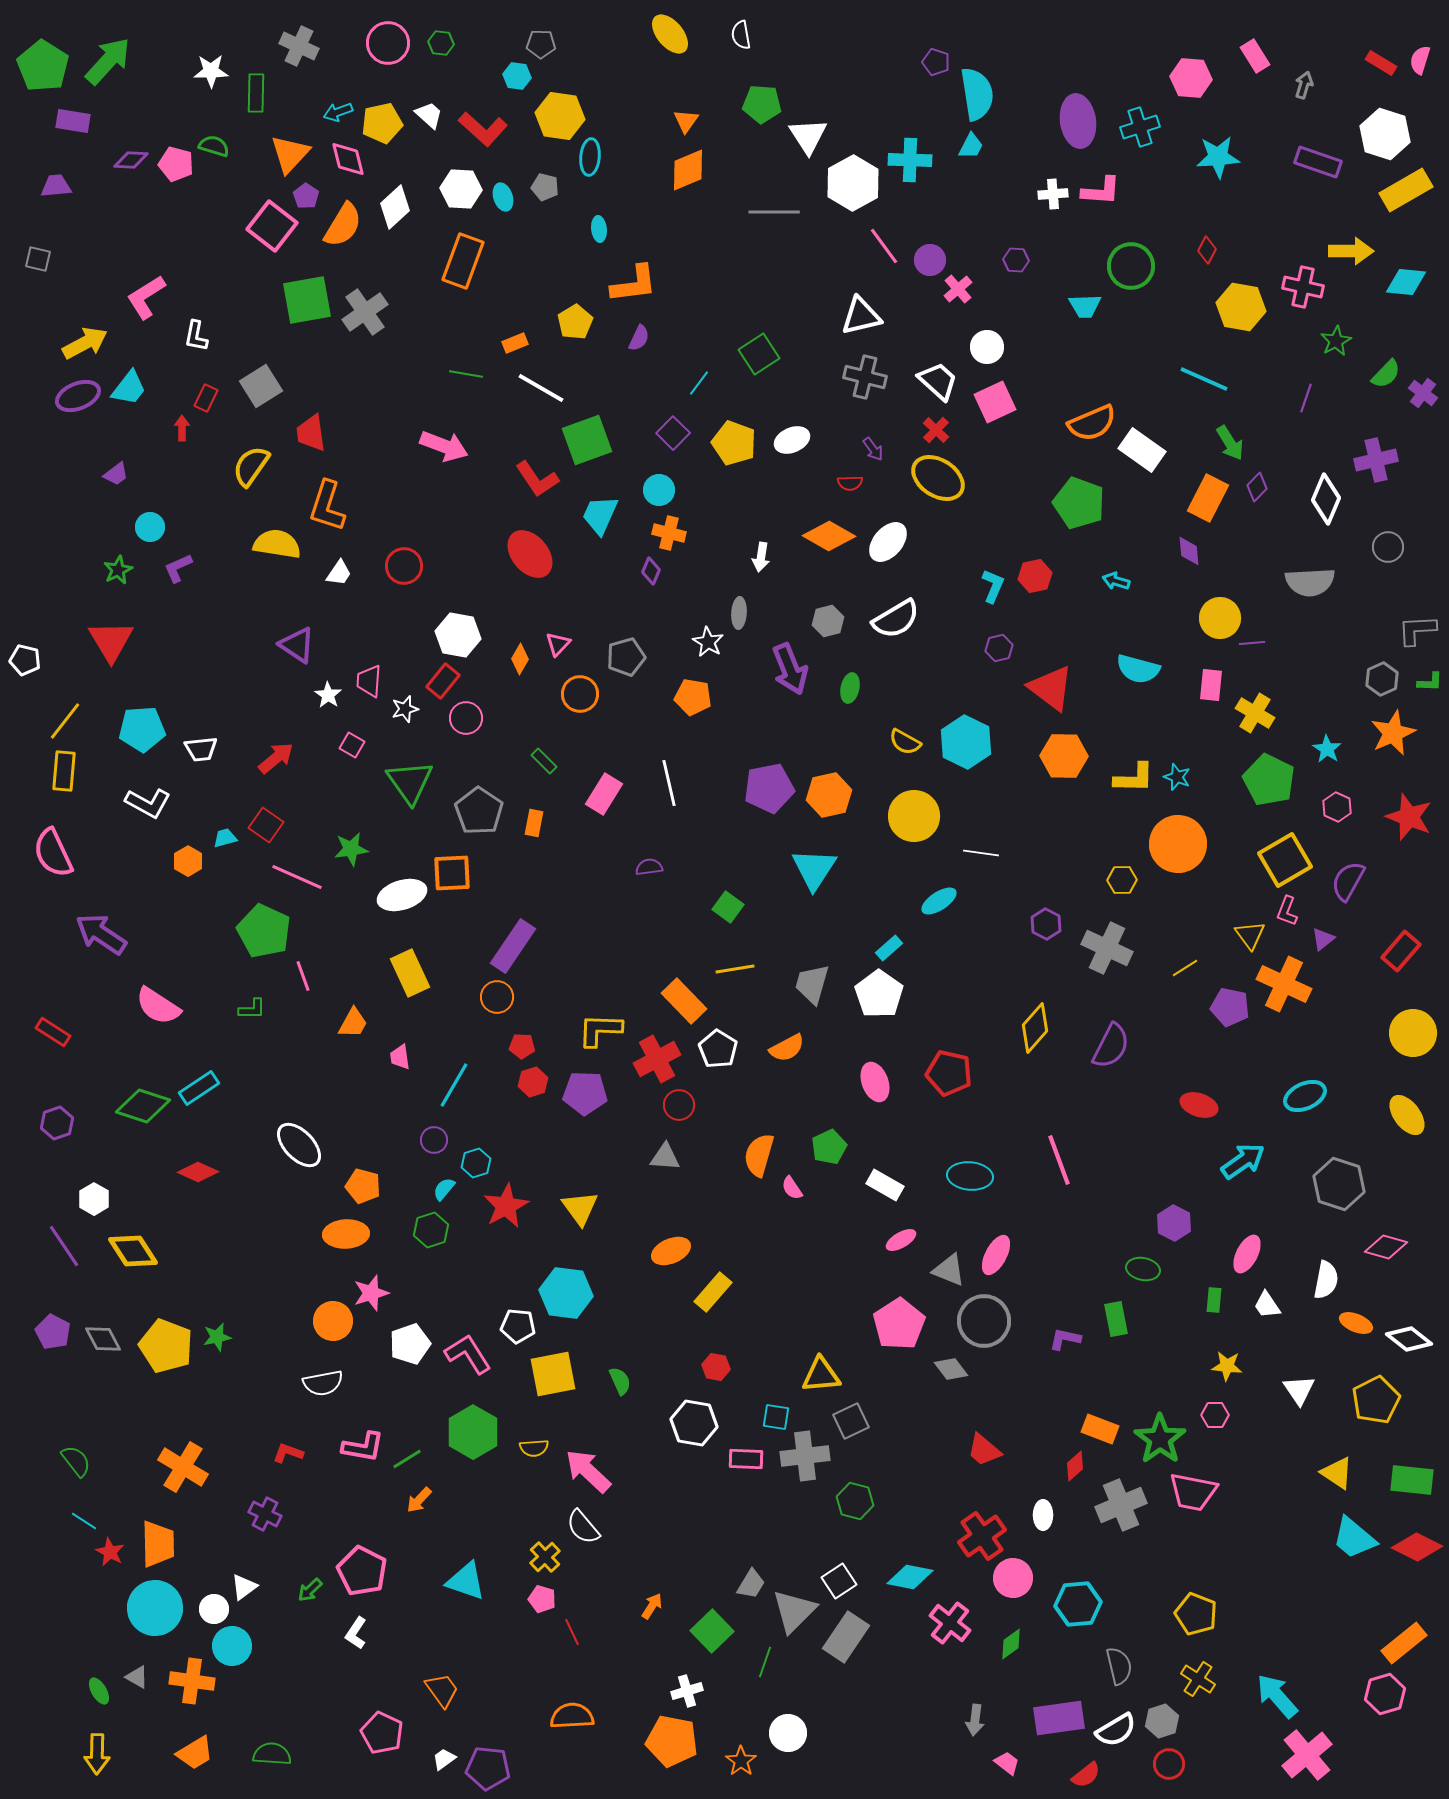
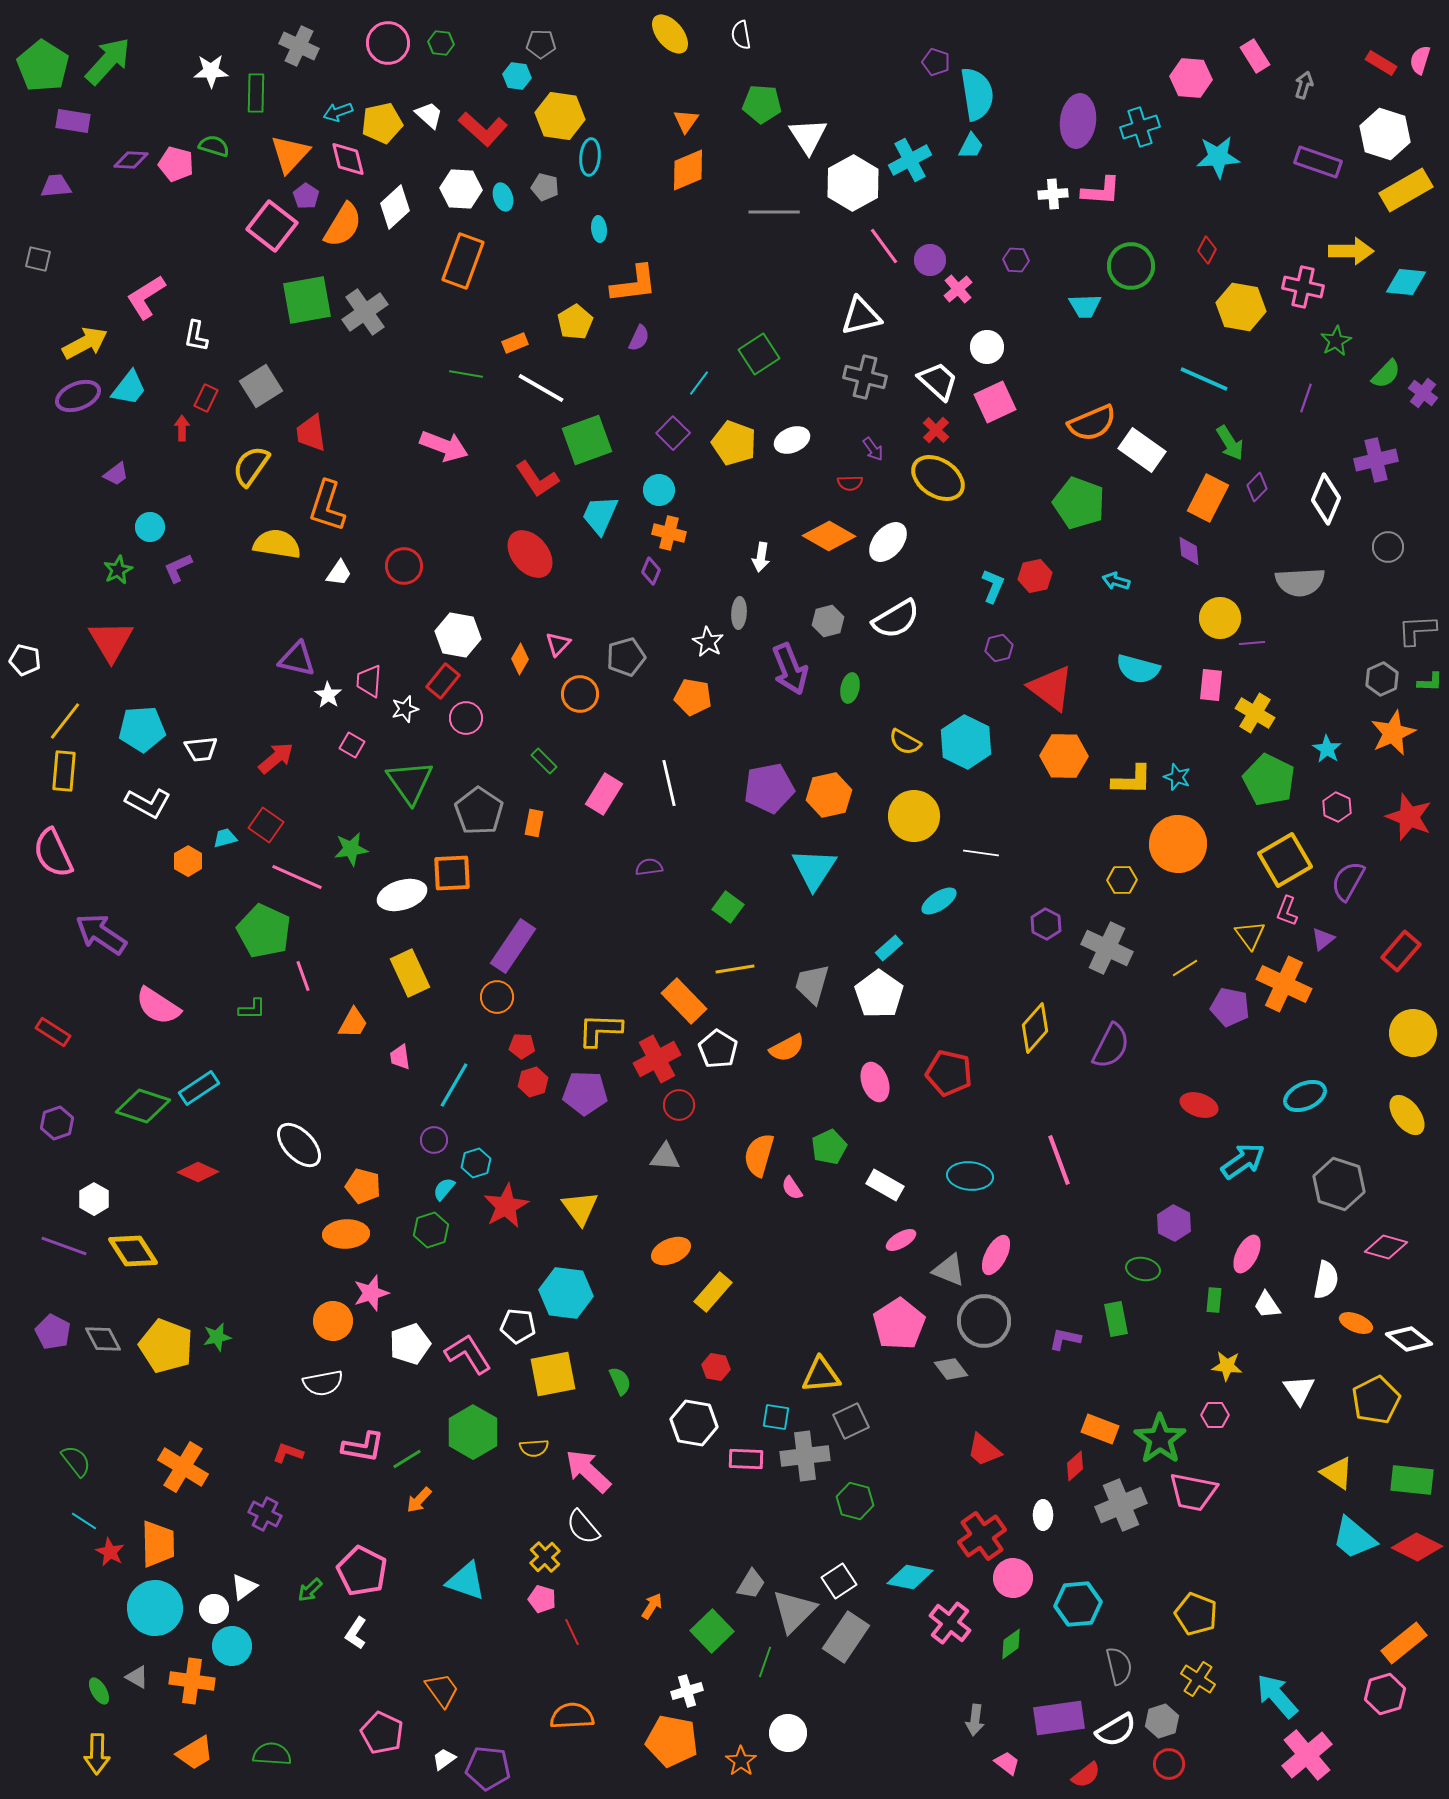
purple ellipse at (1078, 121): rotated 15 degrees clockwise
cyan cross at (910, 160): rotated 30 degrees counterclockwise
gray semicircle at (1310, 582): moved 10 px left
purple triangle at (297, 645): moved 14 px down; rotated 21 degrees counterclockwise
yellow L-shape at (1134, 778): moved 2 px left, 2 px down
purple line at (64, 1246): rotated 36 degrees counterclockwise
